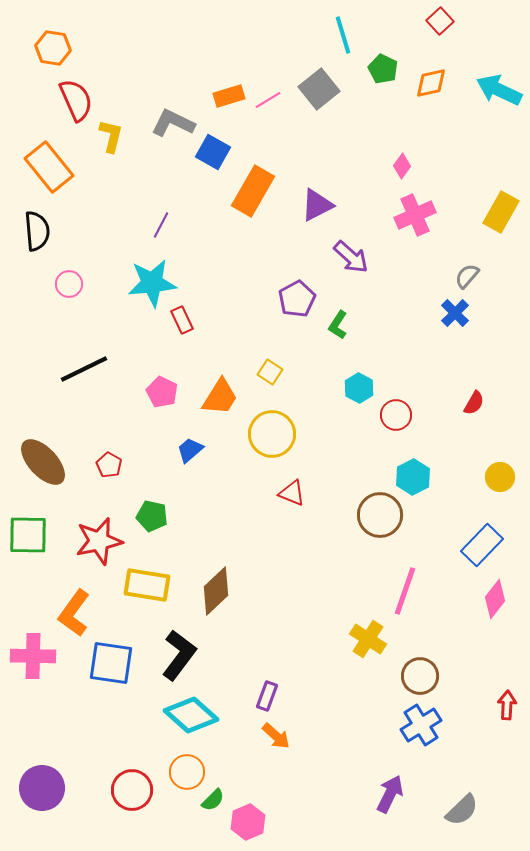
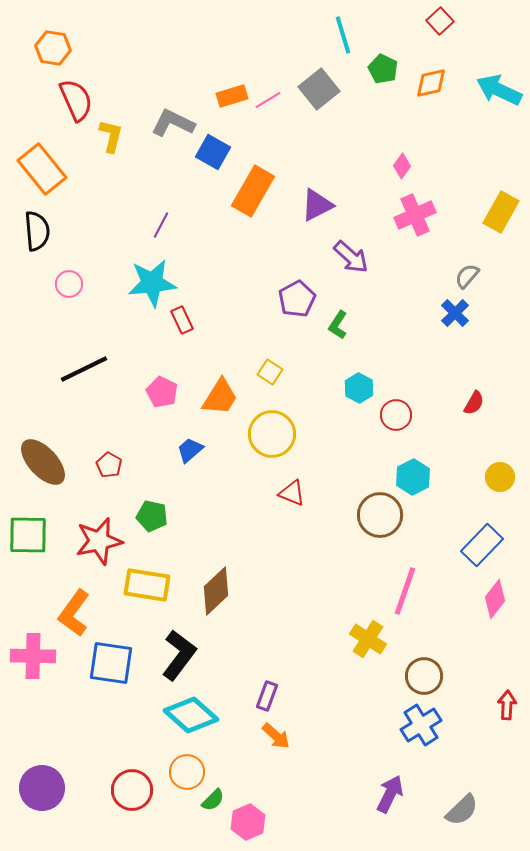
orange rectangle at (229, 96): moved 3 px right
orange rectangle at (49, 167): moved 7 px left, 2 px down
brown circle at (420, 676): moved 4 px right
